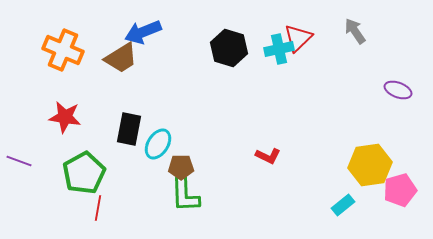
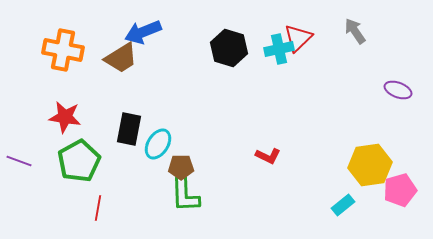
orange cross: rotated 12 degrees counterclockwise
green pentagon: moved 5 px left, 12 px up
